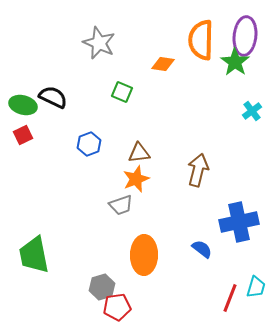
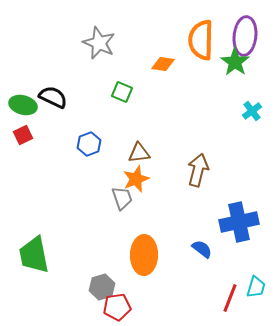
gray trapezoid: moved 1 px right, 7 px up; rotated 90 degrees counterclockwise
